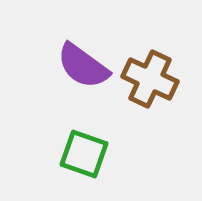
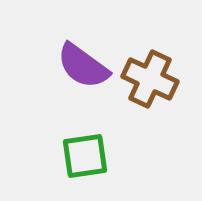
green square: moved 1 px right, 2 px down; rotated 27 degrees counterclockwise
